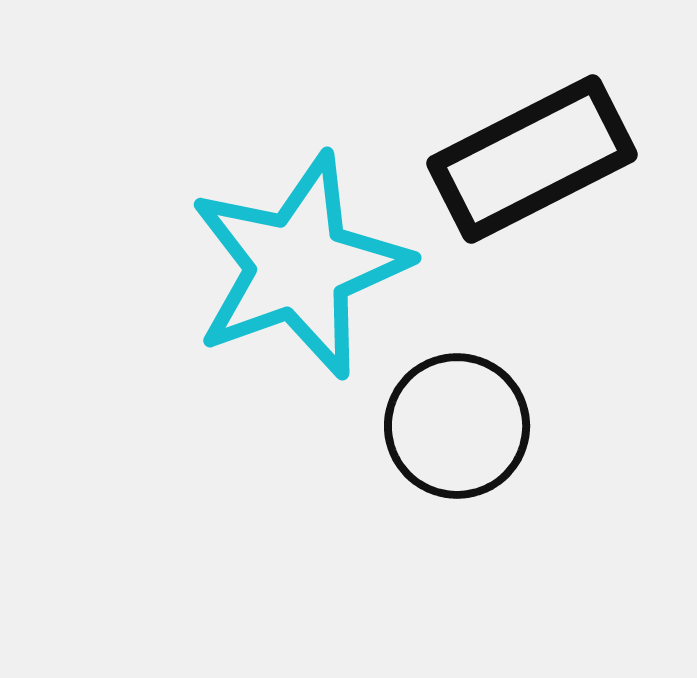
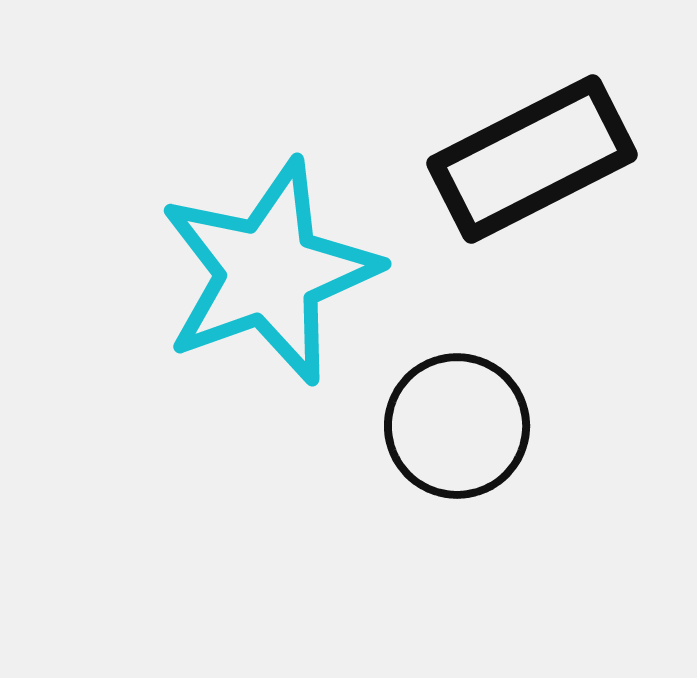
cyan star: moved 30 px left, 6 px down
